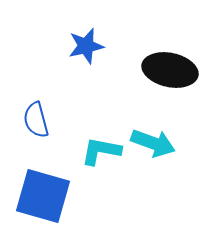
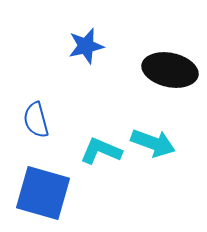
cyan L-shape: rotated 12 degrees clockwise
blue square: moved 3 px up
